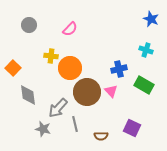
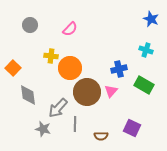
gray circle: moved 1 px right
pink triangle: rotated 24 degrees clockwise
gray line: rotated 14 degrees clockwise
